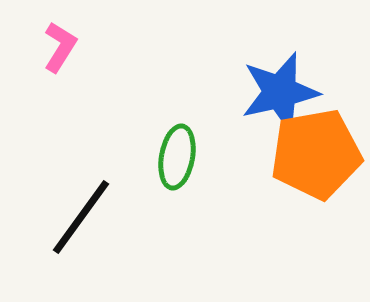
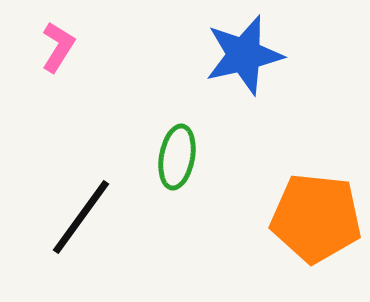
pink L-shape: moved 2 px left
blue star: moved 36 px left, 37 px up
orange pentagon: moved 64 px down; rotated 16 degrees clockwise
